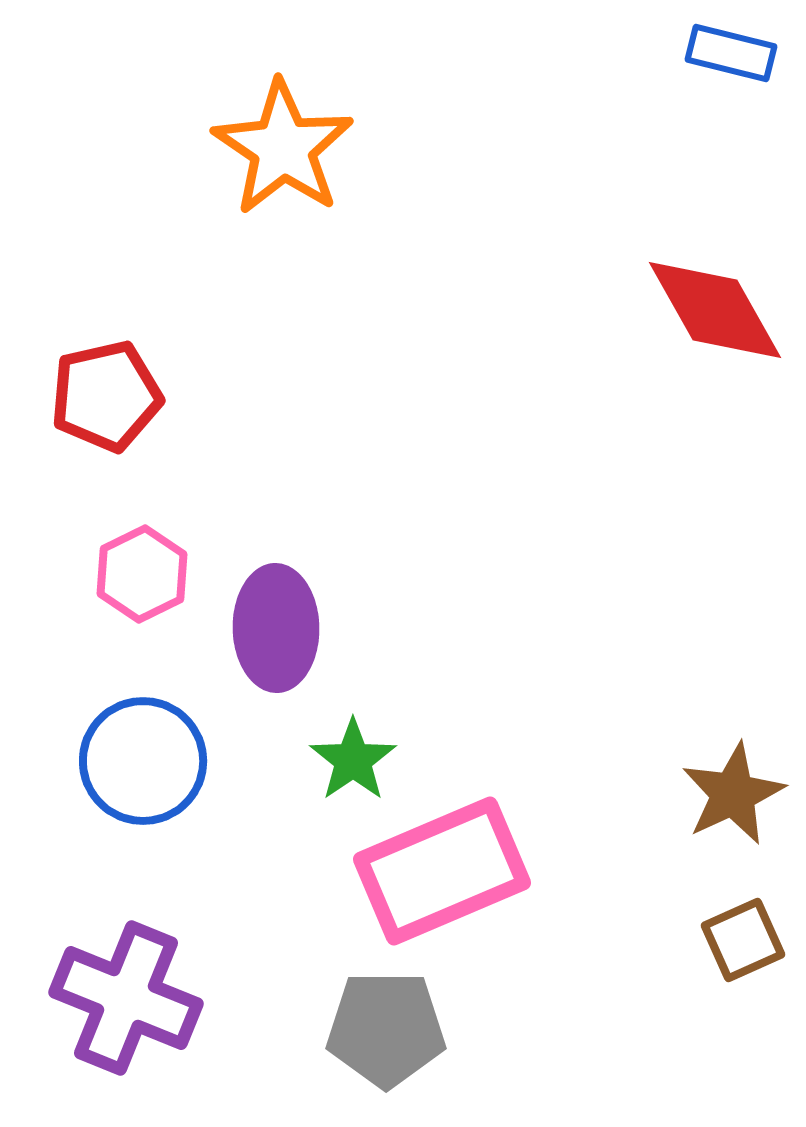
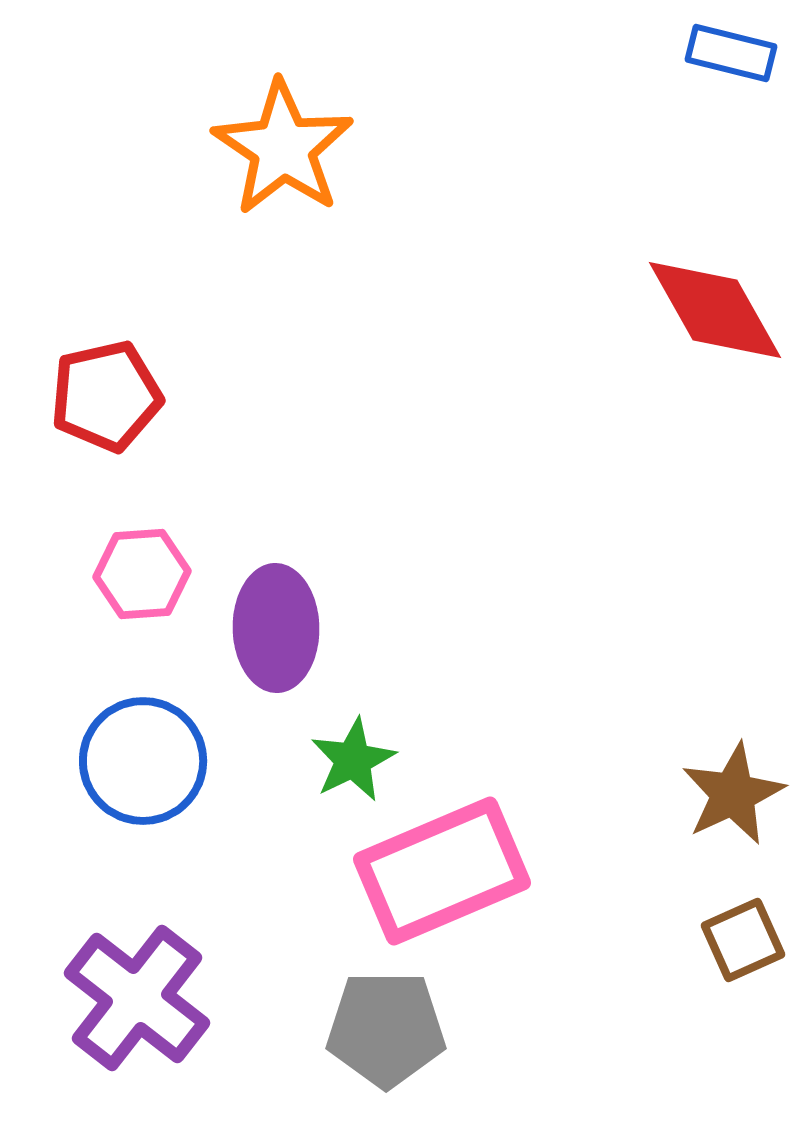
pink hexagon: rotated 22 degrees clockwise
green star: rotated 8 degrees clockwise
purple cross: moved 11 px right; rotated 16 degrees clockwise
